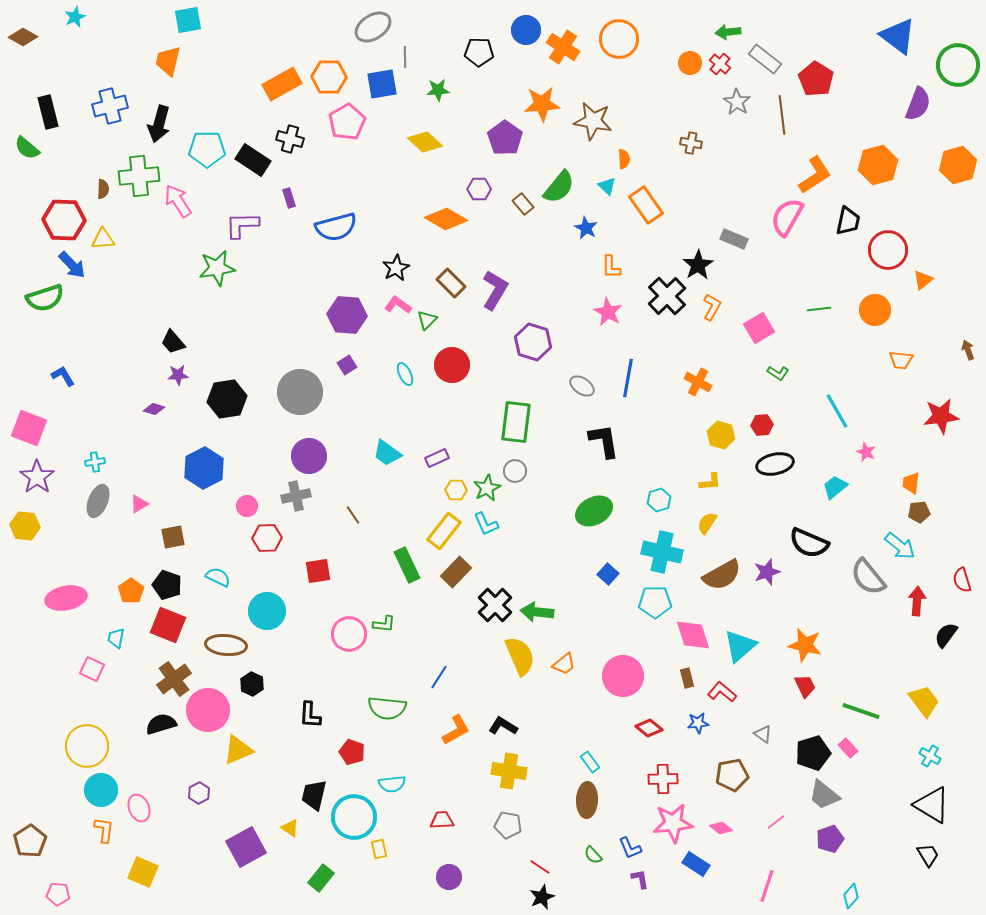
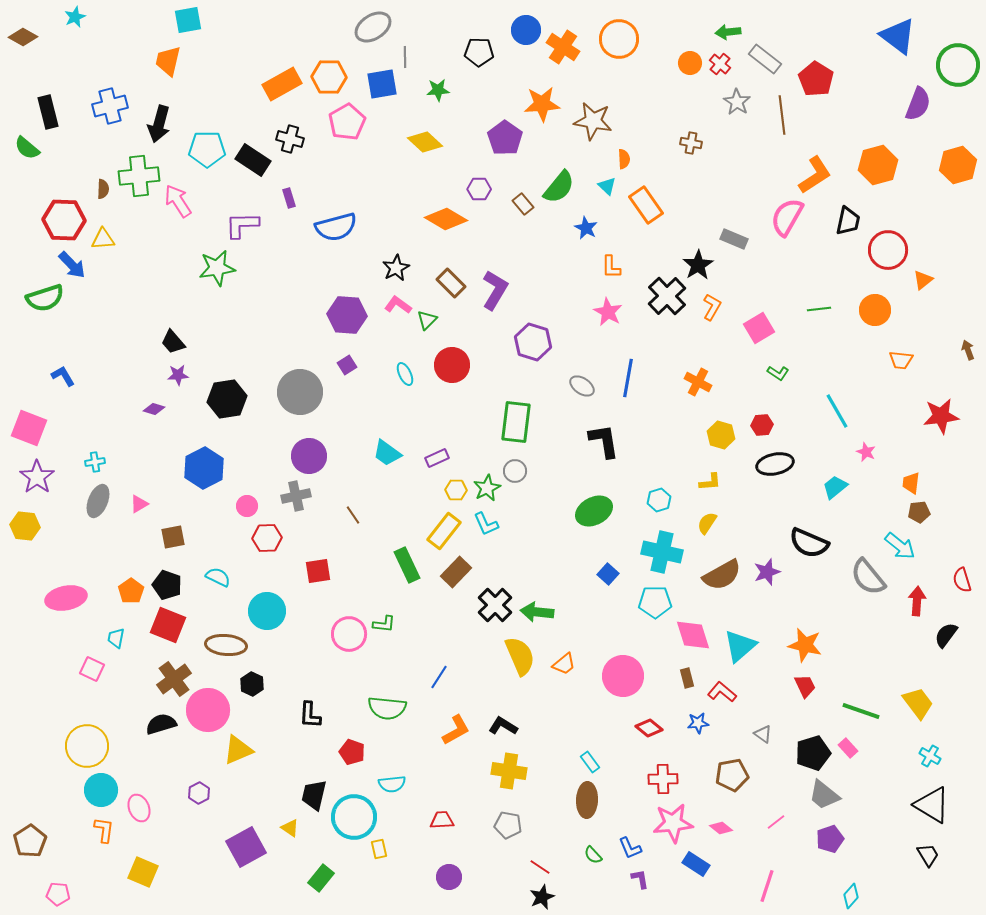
yellow trapezoid at (924, 701): moved 6 px left, 2 px down
